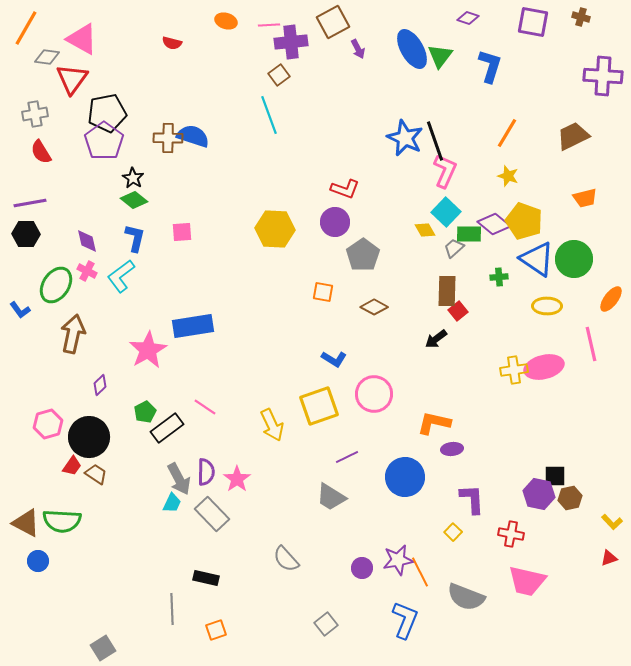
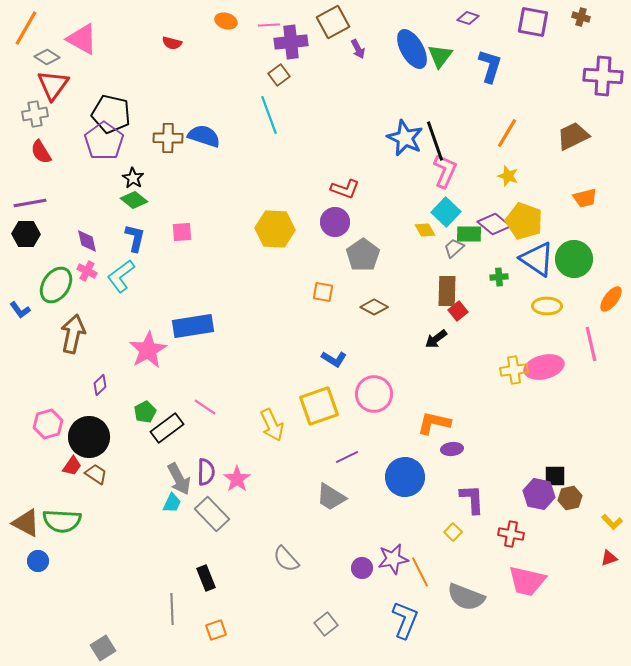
gray diamond at (47, 57): rotated 25 degrees clockwise
red triangle at (72, 79): moved 19 px left, 6 px down
black pentagon at (107, 113): moved 4 px right, 1 px down; rotated 24 degrees clockwise
blue semicircle at (193, 136): moved 11 px right
purple star at (398, 560): moved 5 px left, 1 px up
black rectangle at (206, 578): rotated 55 degrees clockwise
